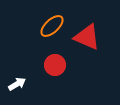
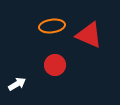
orange ellipse: rotated 35 degrees clockwise
red triangle: moved 2 px right, 2 px up
